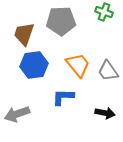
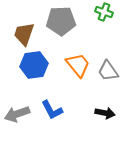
blue L-shape: moved 11 px left, 13 px down; rotated 120 degrees counterclockwise
